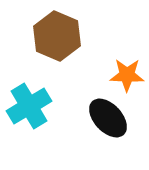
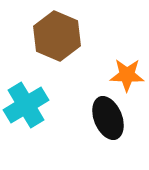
cyan cross: moved 3 px left, 1 px up
black ellipse: rotated 21 degrees clockwise
